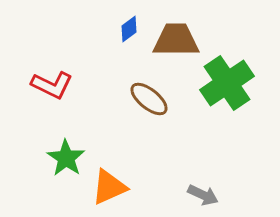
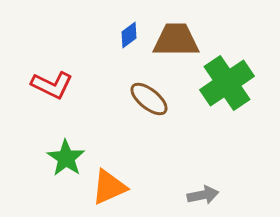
blue diamond: moved 6 px down
gray arrow: rotated 36 degrees counterclockwise
